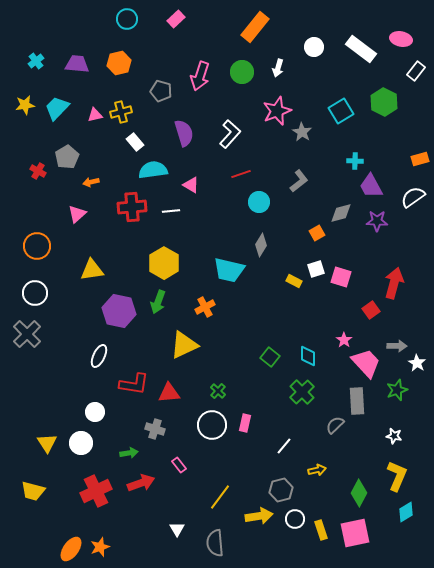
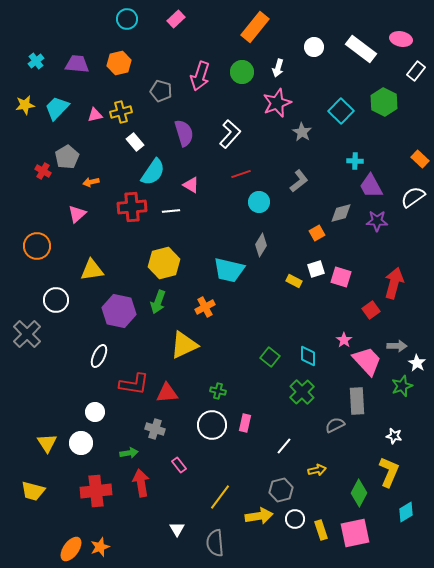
pink star at (277, 111): moved 8 px up
cyan square at (341, 111): rotated 15 degrees counterclockwise
orange rectangle at (420, 159): rotated 60 degrees clockwise
cyan semicircle at (153, 170): moved 2 px down; rotated 132 degrees clockwise
red cross at (38, 171): moved 5 px right
yellow hexagon at (164, 263): rotated 16 degrees clockwise
white circle at (35, 293): moved 21 px right, 7 px down
pink trapezoid at (366, 363): moved 1 px right, 2 px up
green star at (397, 390): moved 5 px right, 4 px up
green cross at (218, 391): rotated 28 degrees counterclockwise
red triangle at (169, 393): moved 2 px left
gray semicircle at (335, 425): rotated 18 degrees clockwise
yellow L-shape at (397, 476): moved 8 px left, 4 px up
red arrow at (141, 483): rotated 80 degrees counterclockwise
red cross at (96, 491): rotated 20 degrees clockwise
